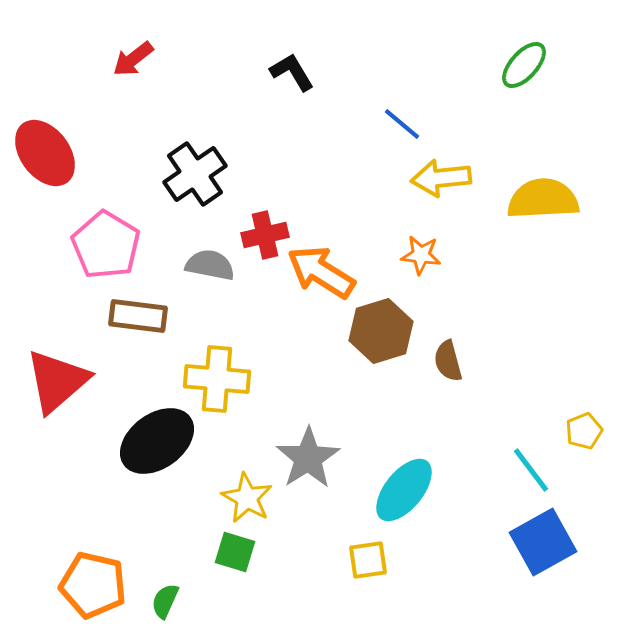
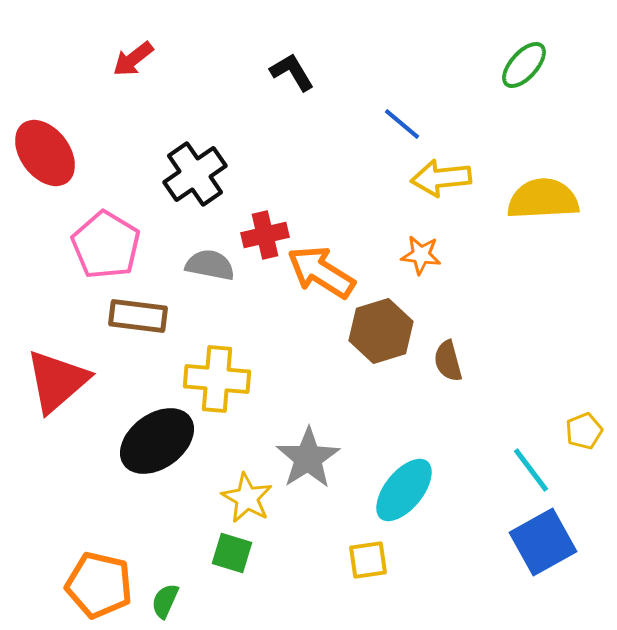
green square: moved 3 px left, 1 px down
orange pentagon: moved 6 px right
